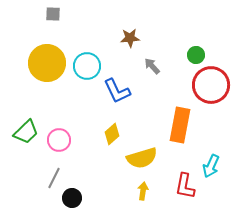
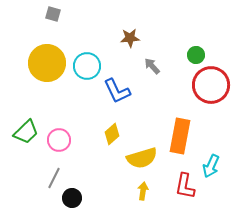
gray square: rotated 14 degrees clockwise
orange rectangle: moved 11 px down
